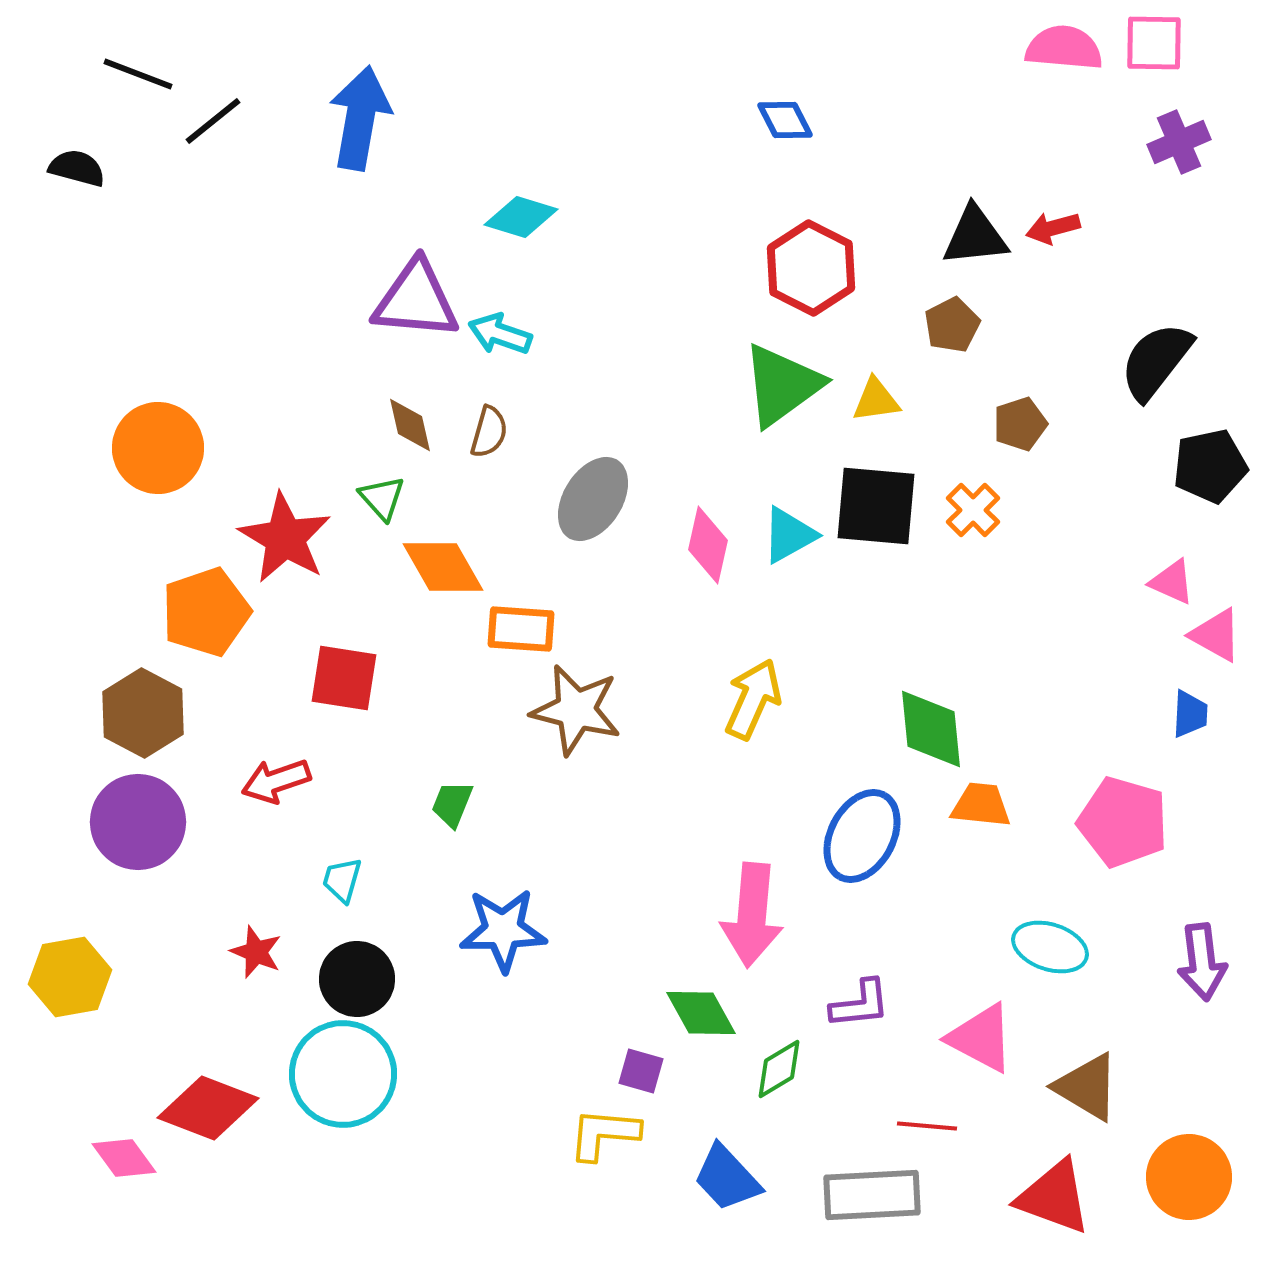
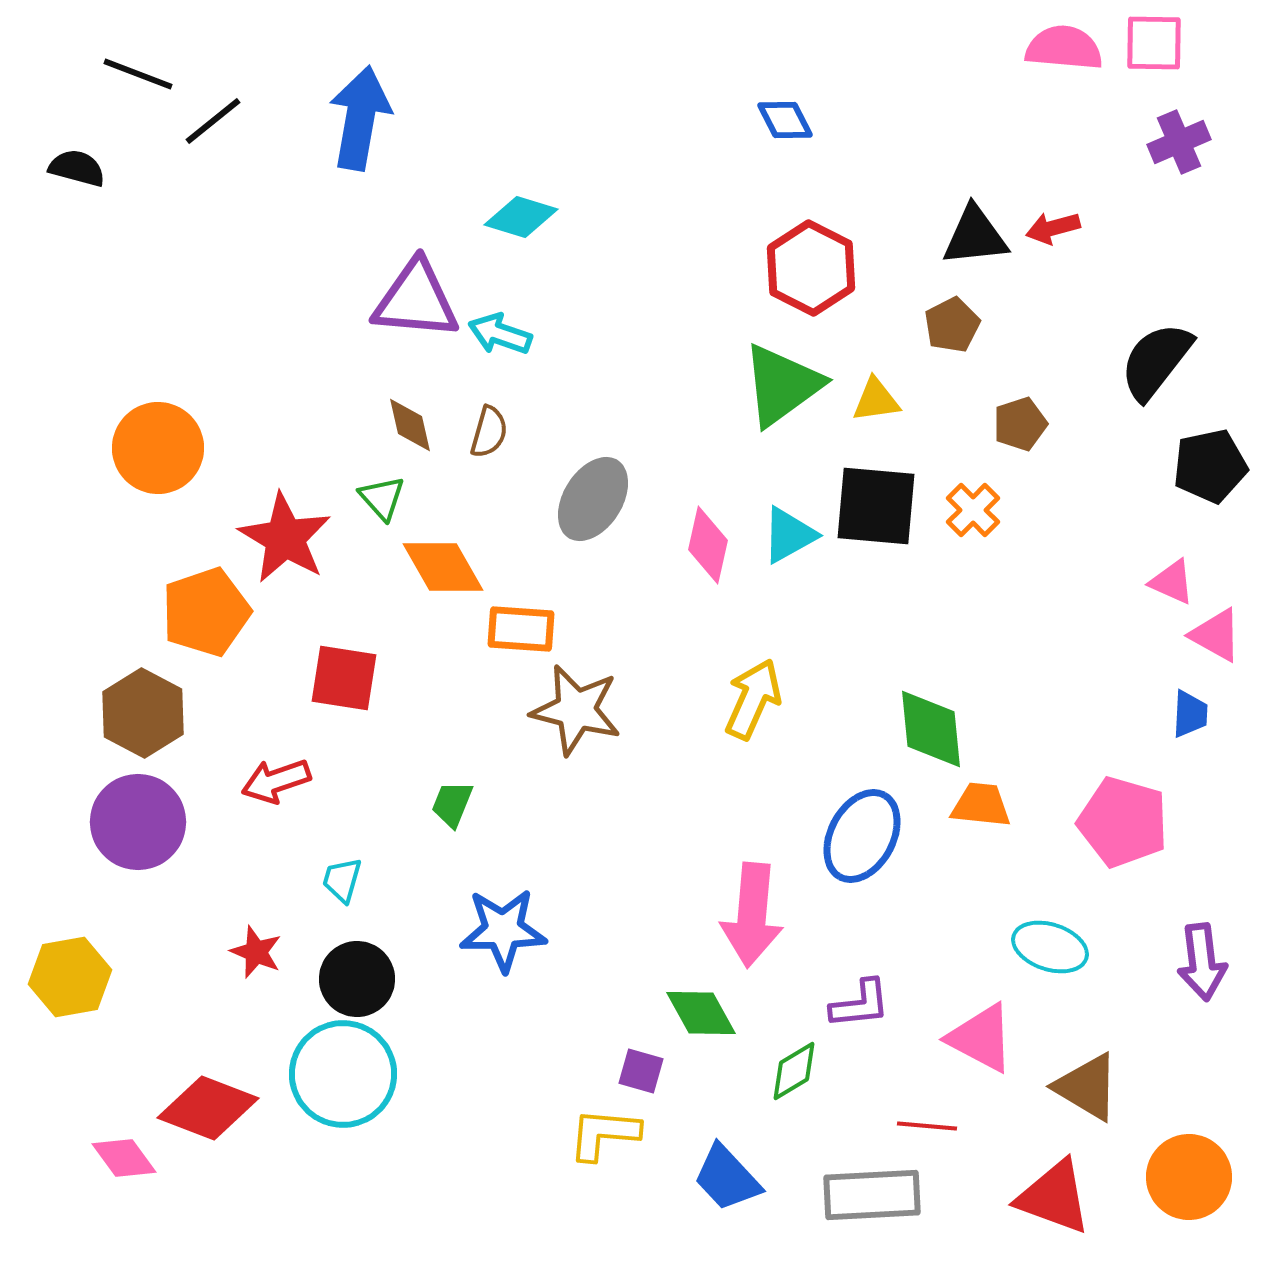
green diamond at (779, 1069): moved 15 px right, 2 px down
